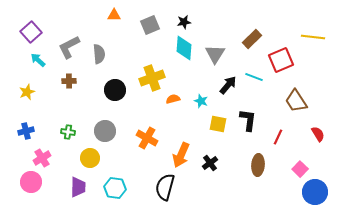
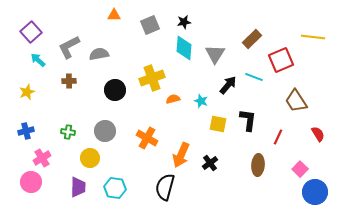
gray semicircle: rotated 96 degrees counterclockwise
